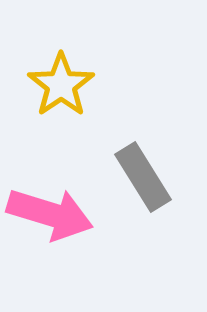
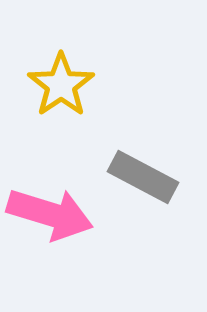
gray rectangle: rotated 30 degrees counterclockwise
